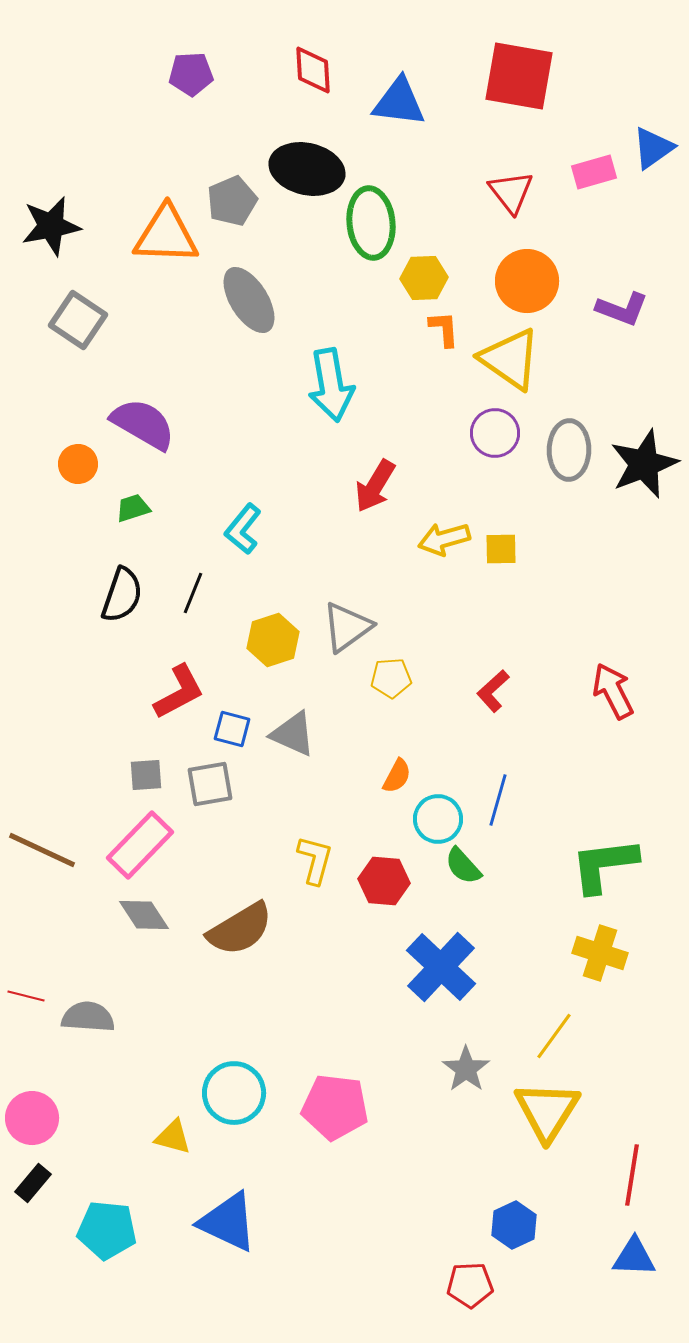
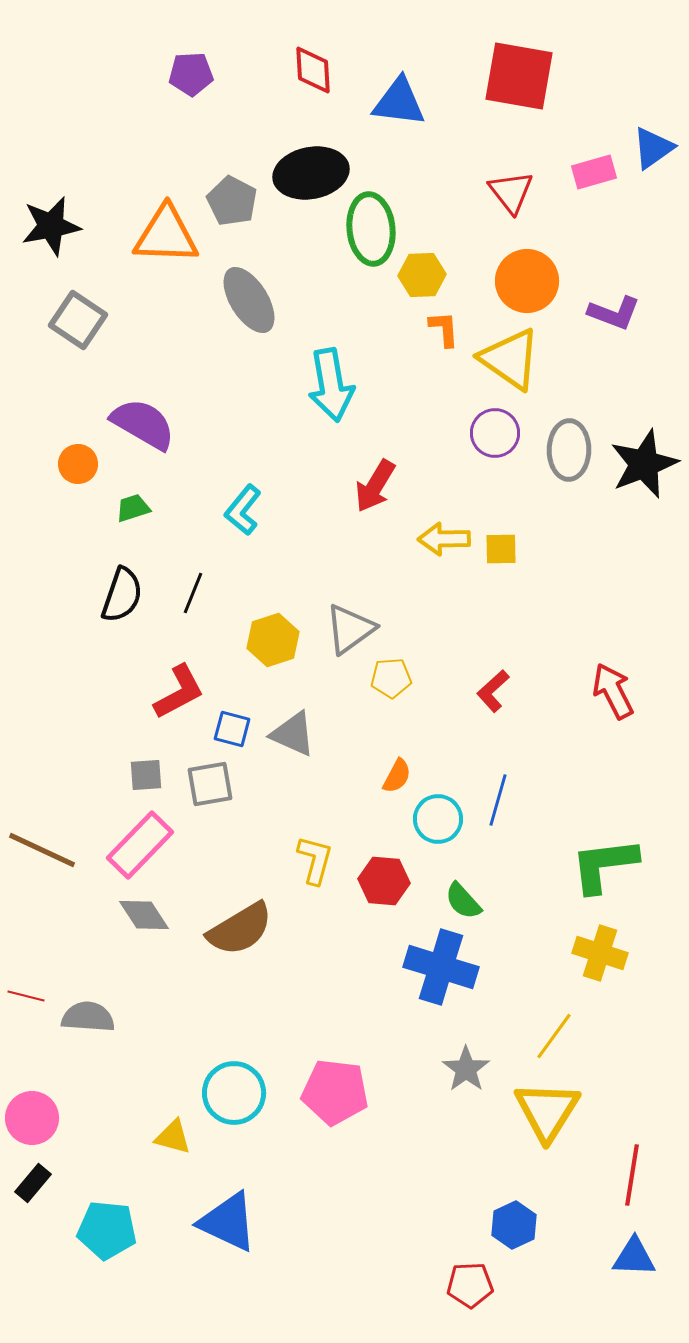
black ellipse at (307, 169): moved 4 px right, 4 px down; rotated 24 degrees counterclockwise
gray pentagon at (232, 201): rotated 21 degrees counterclockwise
green ellipse at (371, 223): moved 6 px down
yellow hexagon at (424, 278): moved 2 px left, 3 px up
purple L-shape at (622, 309): moved 8 px left, 4 px down
cyan L-shape at (243, 529): moved 19 px up
yellow arrow at (444, 539): rotated 15 degrees clockwise
gray triangle at (347, 627): moved 3 px right, 2 px down
green semicircle at (463, 866): moved 35 px down
blue cross at (441, 967): rotated 26 degrees counterclockwise
pink pentagon at (335, 1107): moved 15 px up
